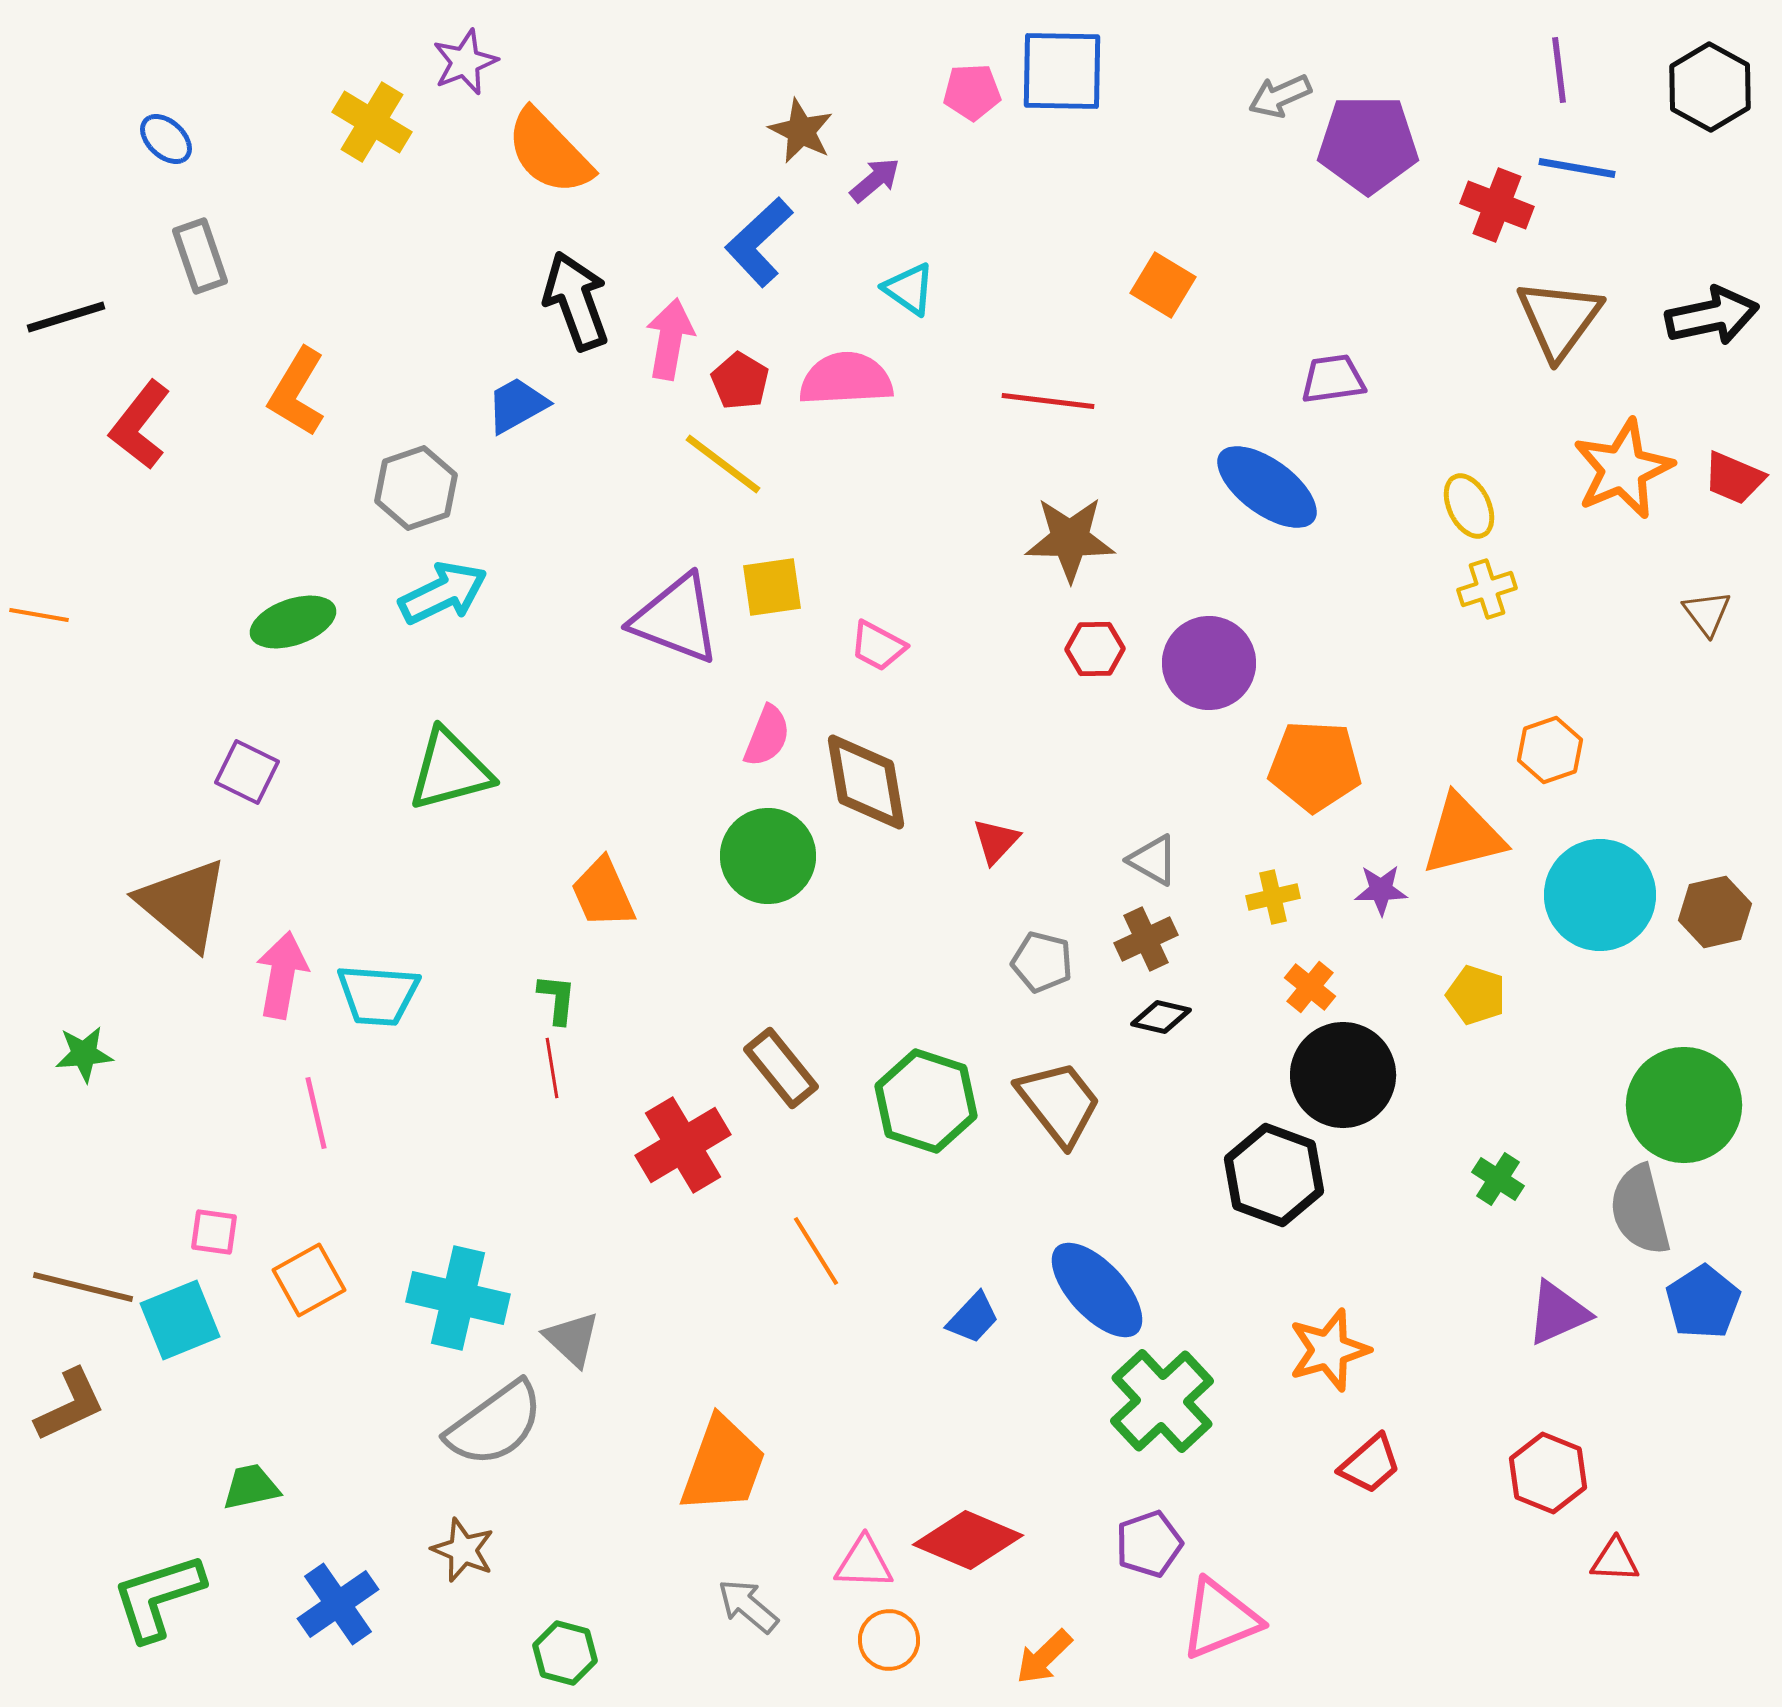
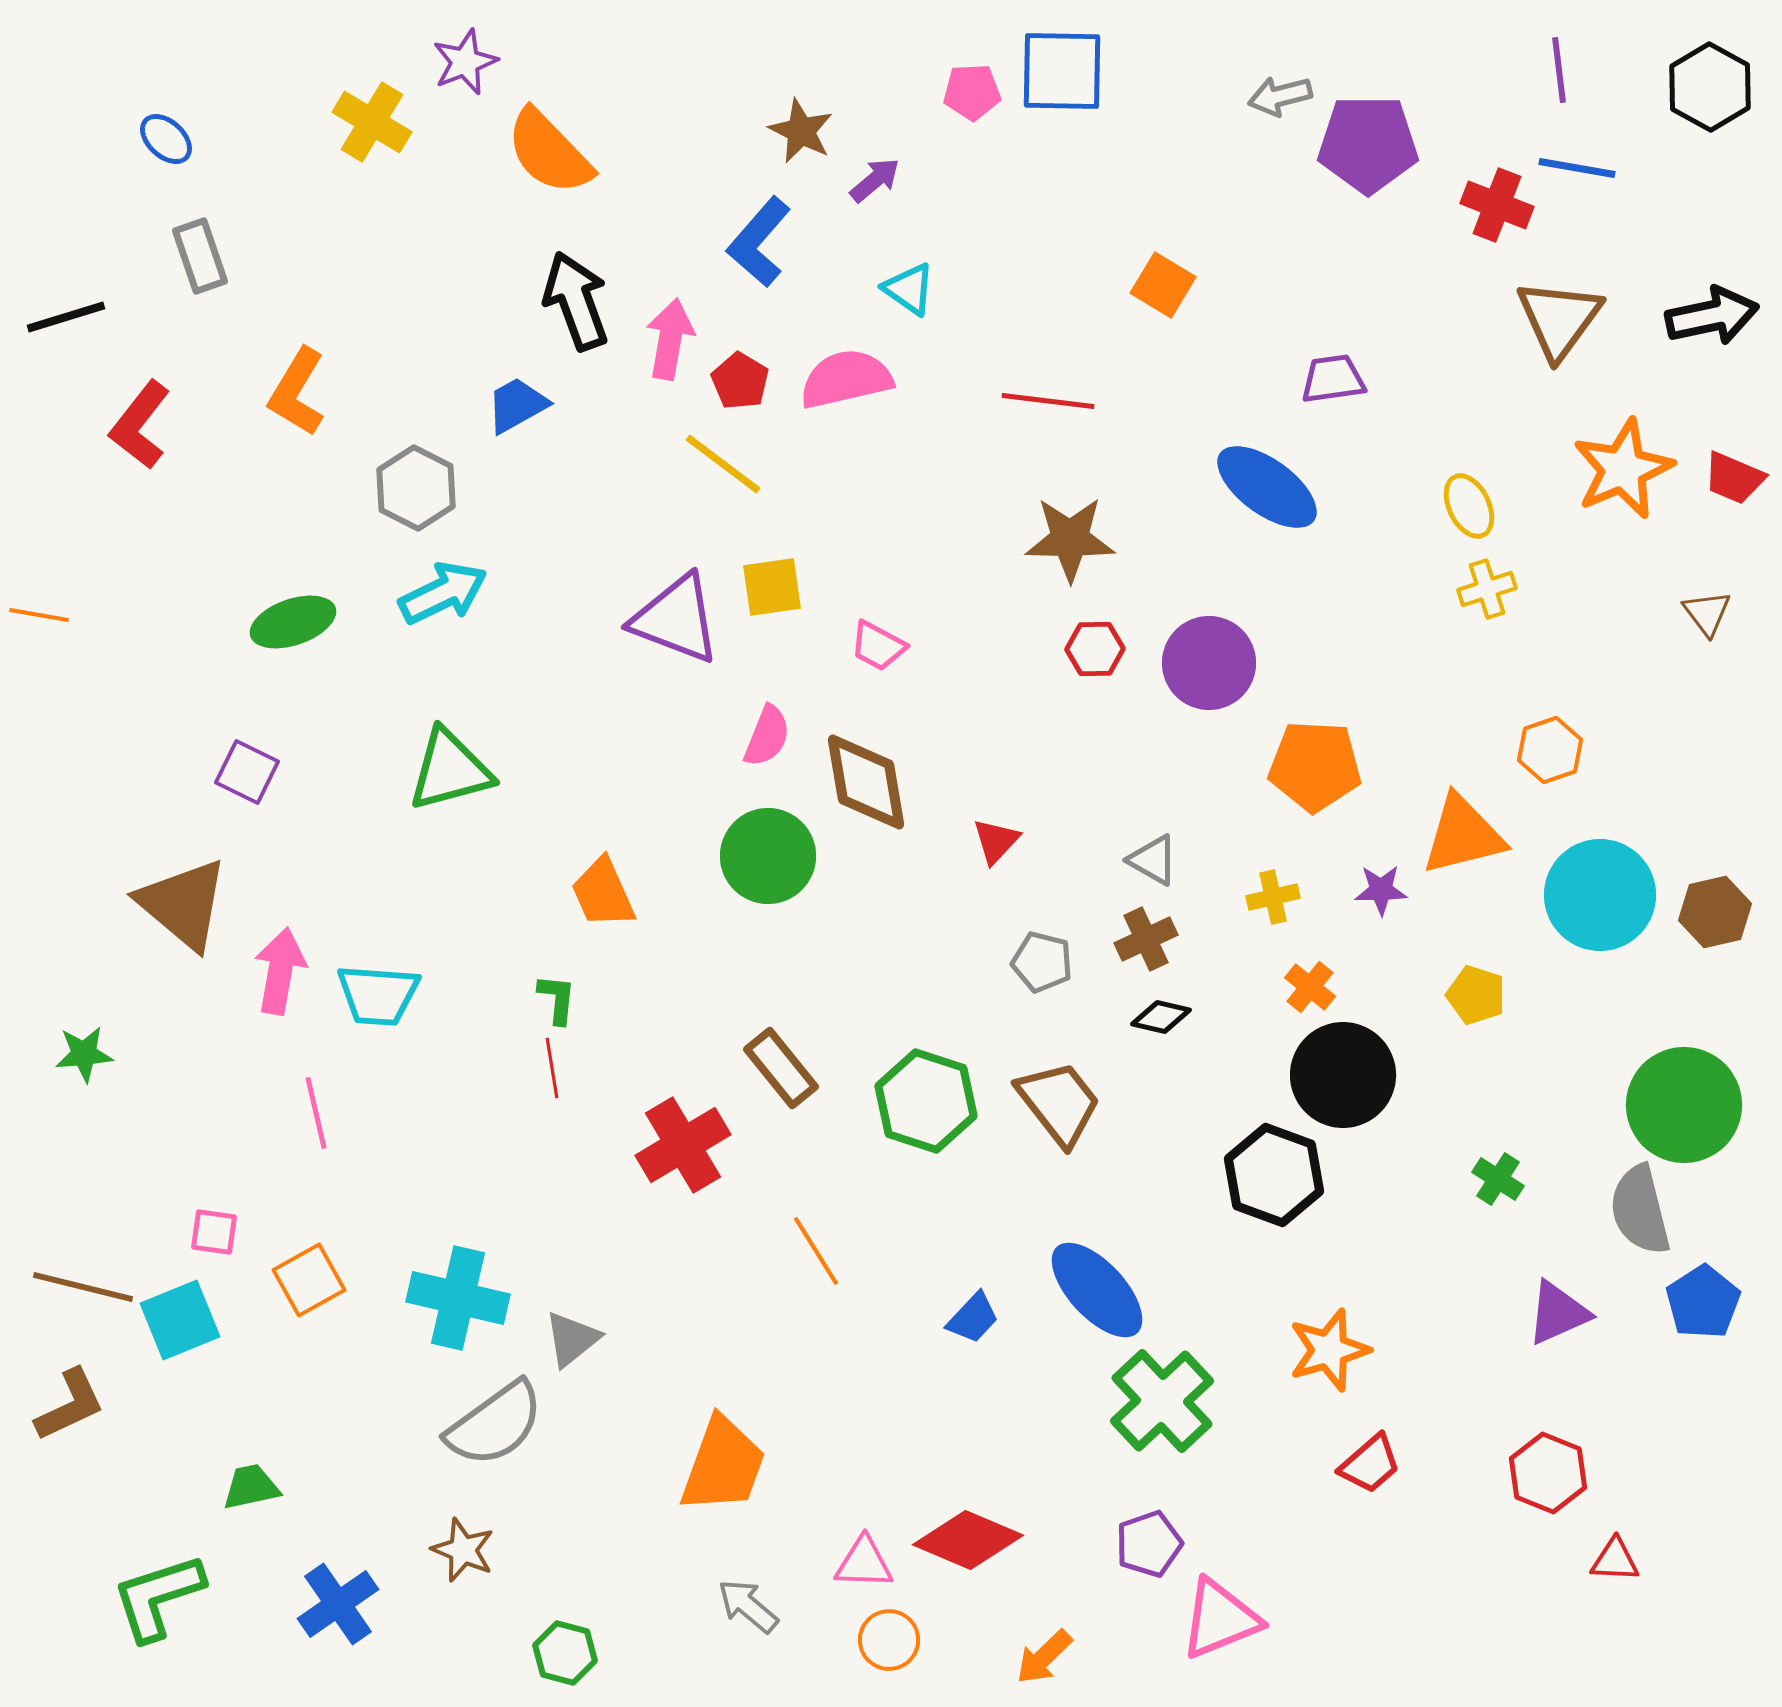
gray arrow at (1280, 96): rotated 10 degrees clockwise
blue L-shape at (759, 242): rotated 6 degrees counterclockwise
pink semicircle at (846, 379): rotated 10 degrees counterclockwise
gray hexagon at (416, 488): rotated 14 degrees counterclockwise
pink arrow at (282, 975): moved 2 px left, 4 px up
gray triangle at (572, 1339): rotated 38 degrees clockwise
